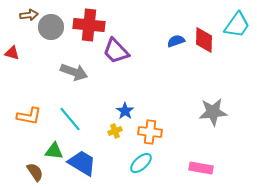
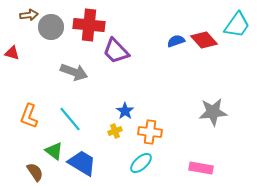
red diamond: rotated 44 degrees counterclockwise
orange L-shape: rotated 100 degrees clockwise
green triangle: rotated 30 degrees clockwise
